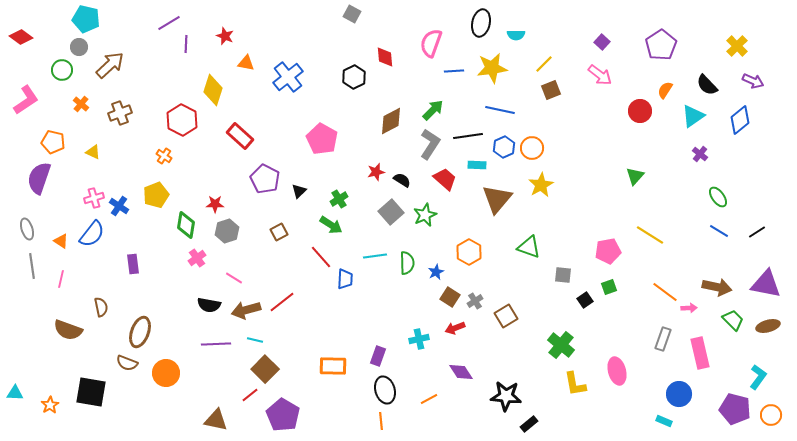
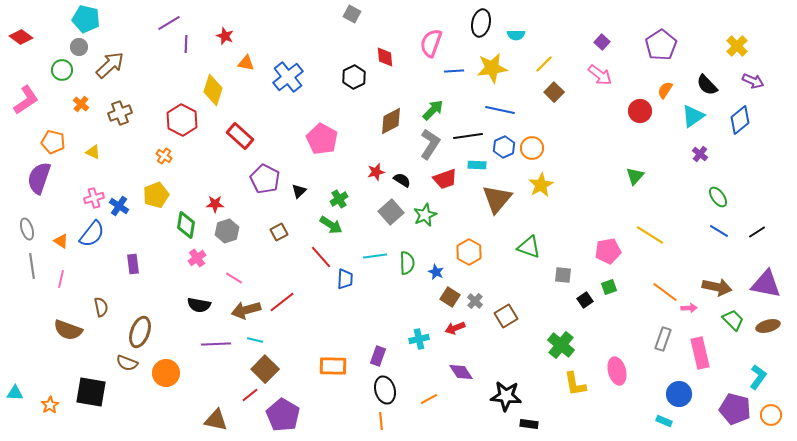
brown square at (551, 90): moved 3 px right, 2 px down; rotated 24 degrees counterclockwise
red trapezoid at (445, 179): rotated 120 degrees clockwise
blue star at (436, 272): rotated 21 degrees counterclockwise
gray cross at (475, 301): rotated 14 degrees counterclockwise
black semicircle at (209, 305): moved 10 px left
black rectangle at (529, 424): rotated 48 degrees clockwise
